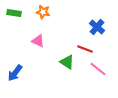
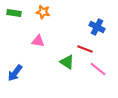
blue cross: rotated 14 degrees counterclockwise
pink triangle: rotated 16 degrees counterclockwise
